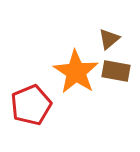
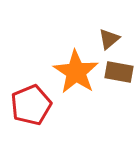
brown rectangle: moved 3 px right, 1 px down
